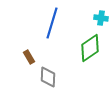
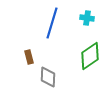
cyan cross: moved 14 px left
green diamond: moved 8 px down
brown rectangle: rotated 16 degrees clockwise
